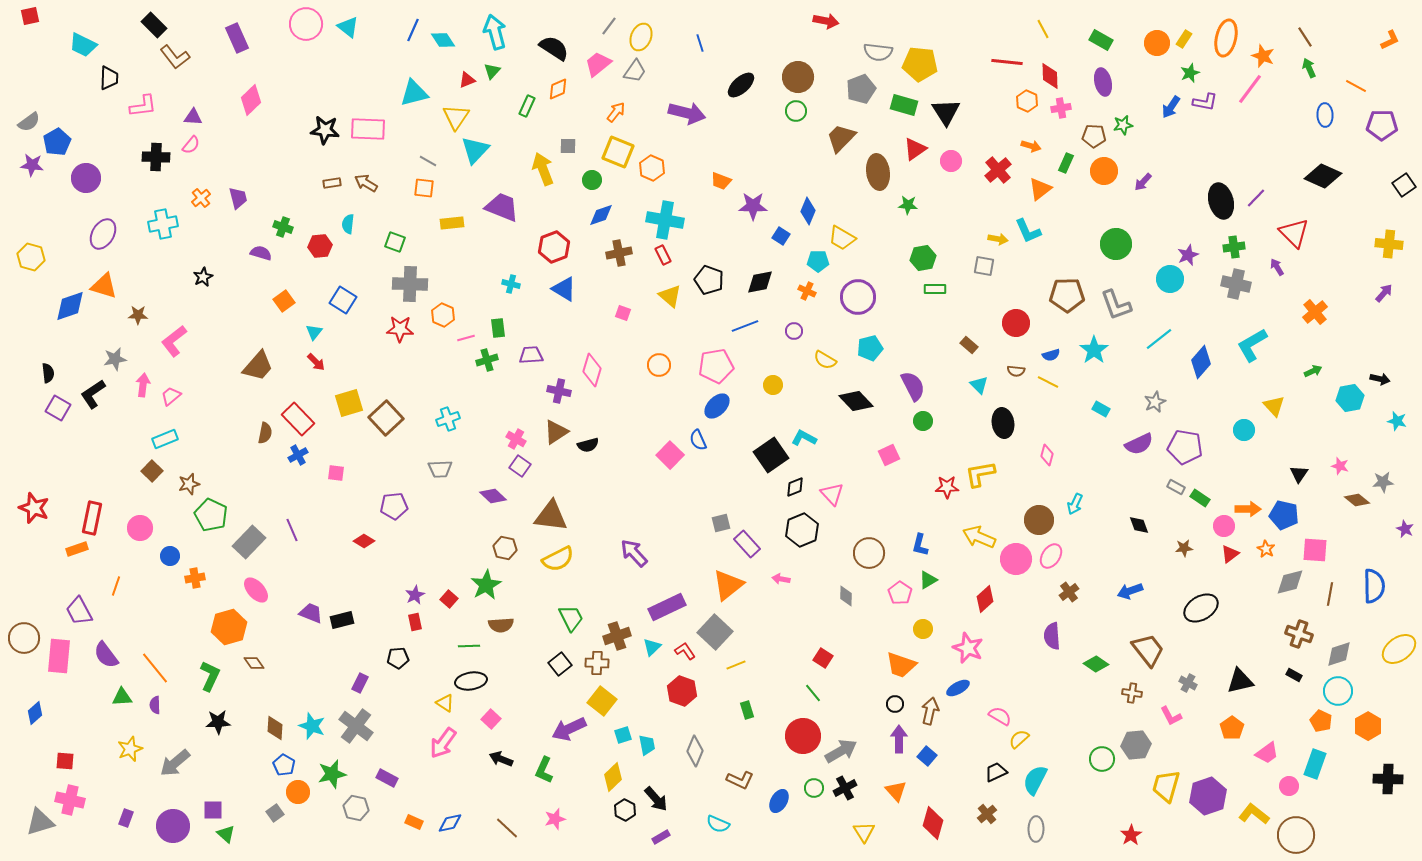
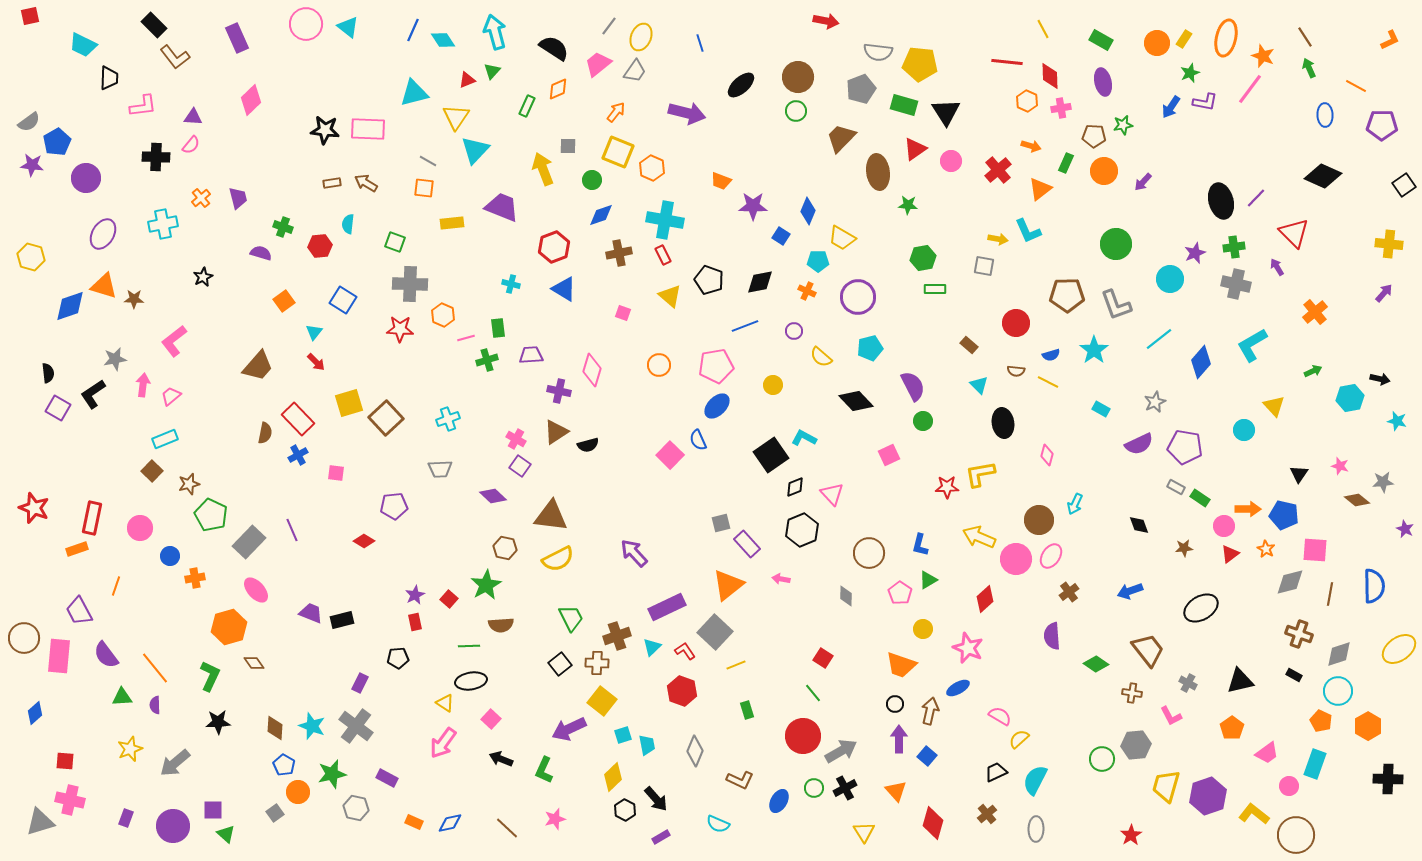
purple star at (1188, 255): moved 7 px right, 2 px up
brown star at (138, 315): moved 4 px left, 16 px up
yellow semicircle at (825, 360): moved 4 px left, 3 px up; rotated 10 degrees clockwise
